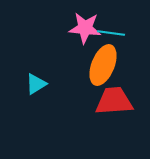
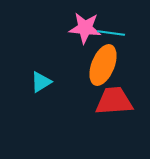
cyan triangle: moved 5 px right, 2 px up
